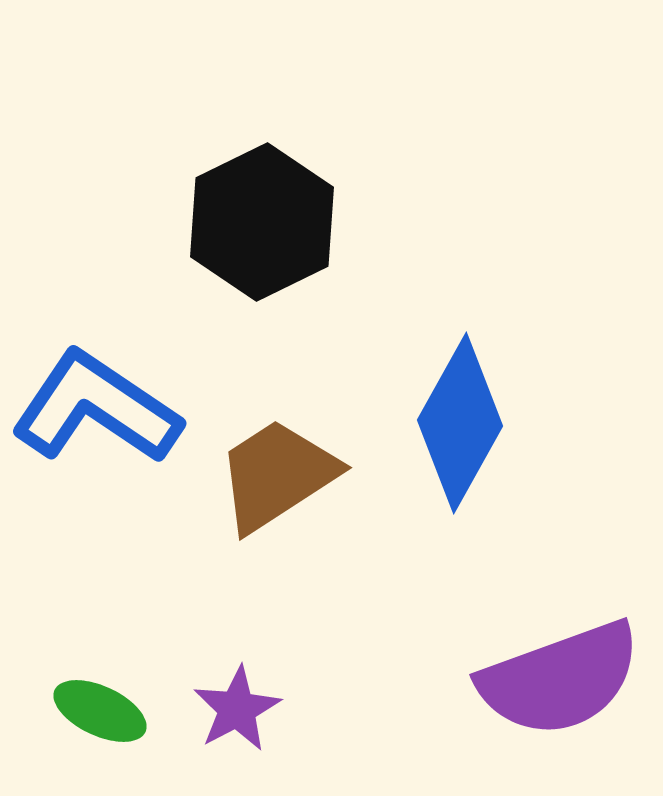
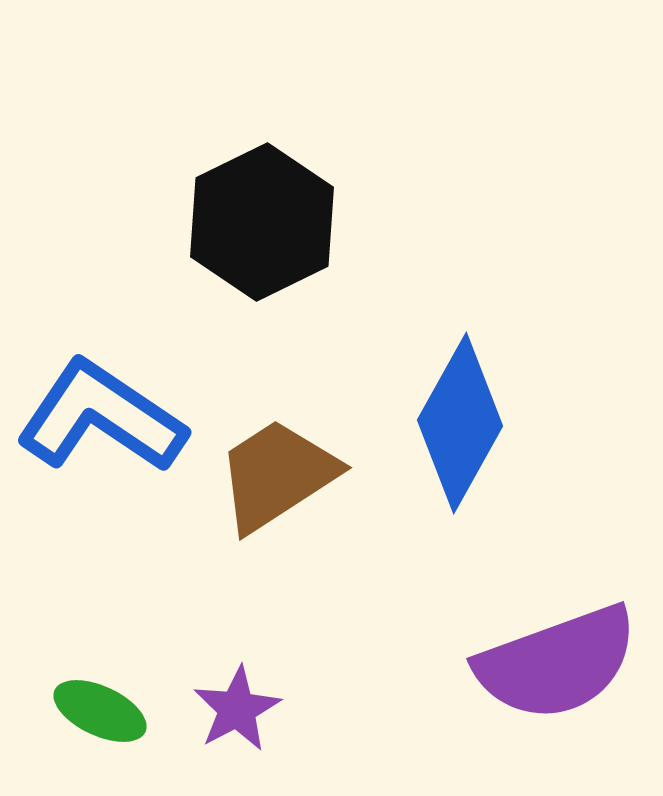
blue L-shape: moved 5 px right, 9 px down
purple semicircle: moved 3 px left, 16 px up
